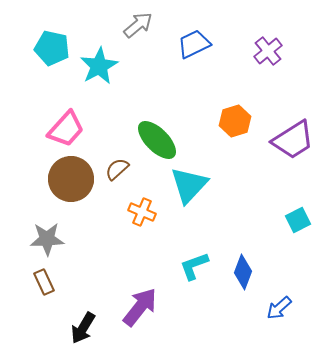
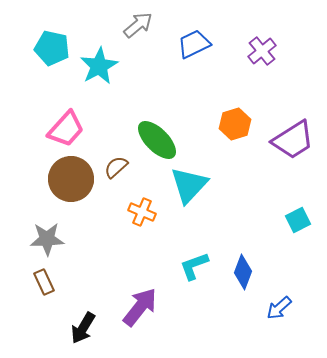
purple cross: moved 6 px left
orange hexagon: moved 3 px down
brown semicircle: moved 1 px left, 2 px up
